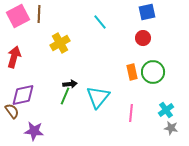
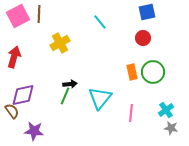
cyan triangle: moved 2 px right, 1 px down
